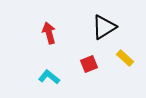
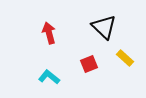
black triangle: rotated 44 degrees counterclockwise
